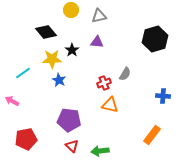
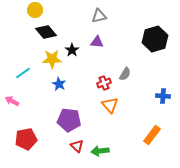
yellow circle: moved 36 px left
blue star: moved 4 px down
orange triangle: rotated 36 degrees clockwise
red triangle: moved 5 px right
